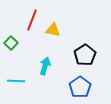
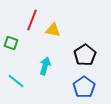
green square: rotated 24 degrees counterclockwise
cyan line: rotated 36 degrees clockwise
blue pentagon: moved 4 px right
